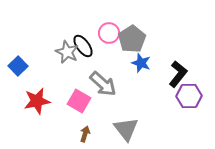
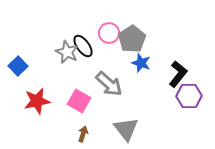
gray arrow: moved 6 px right
brown arrow: moved 2 px left
